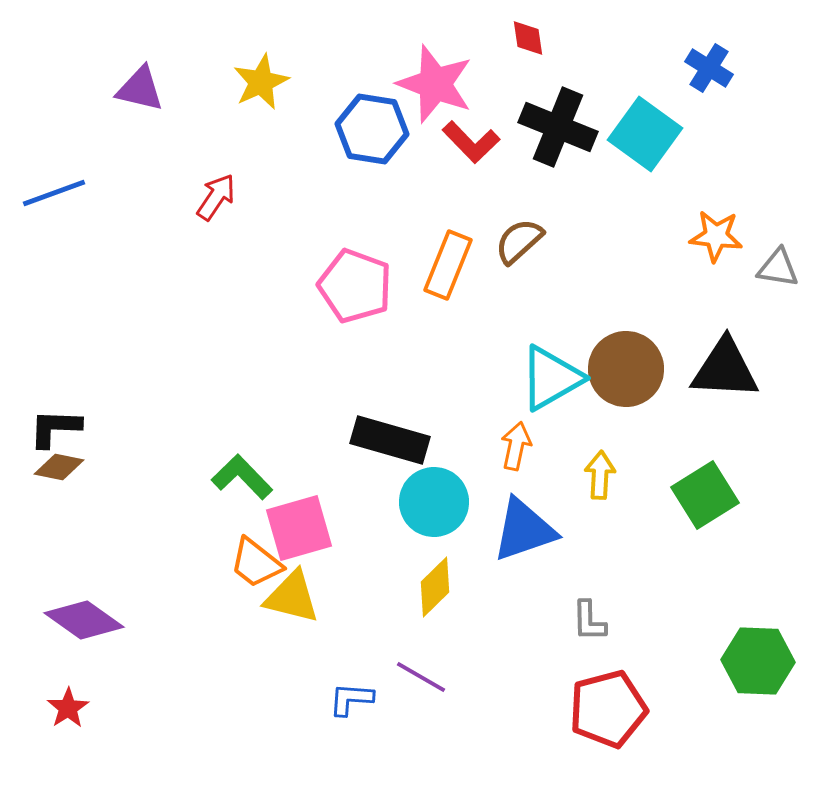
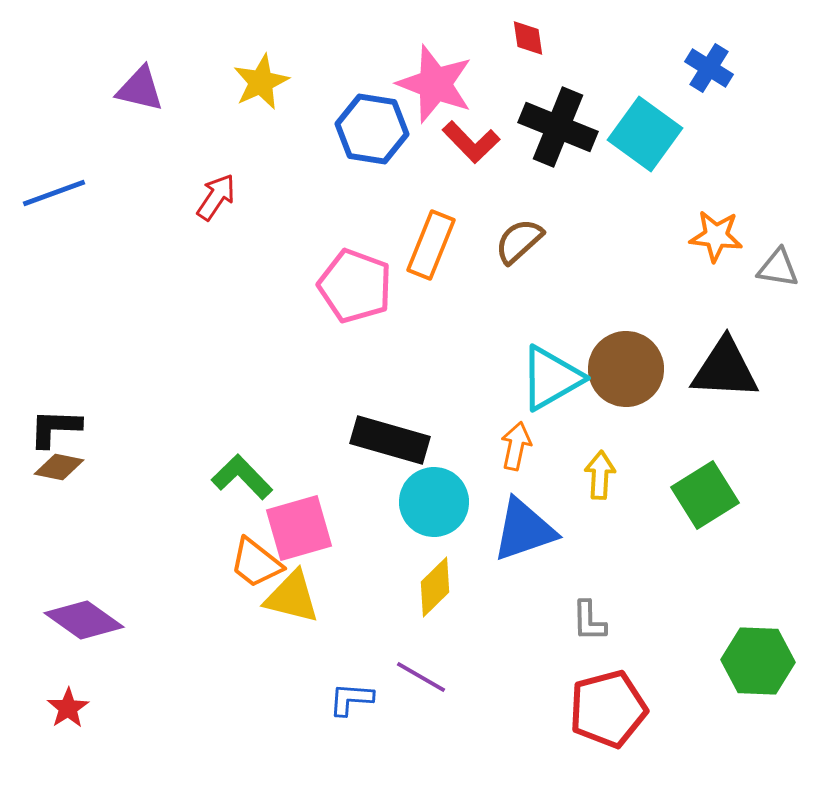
orange rectangle: moved 17 px left, 20 px up
